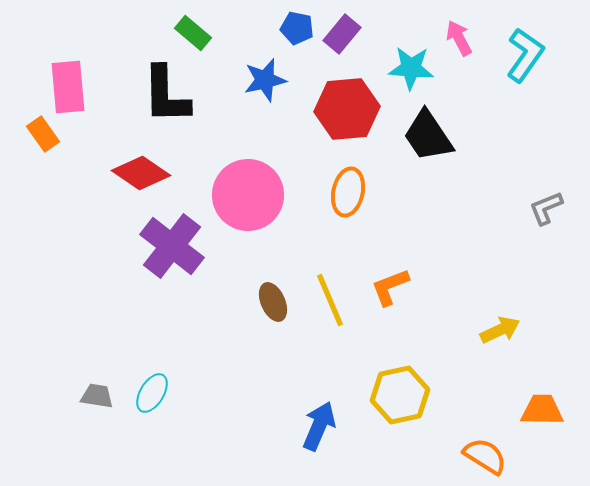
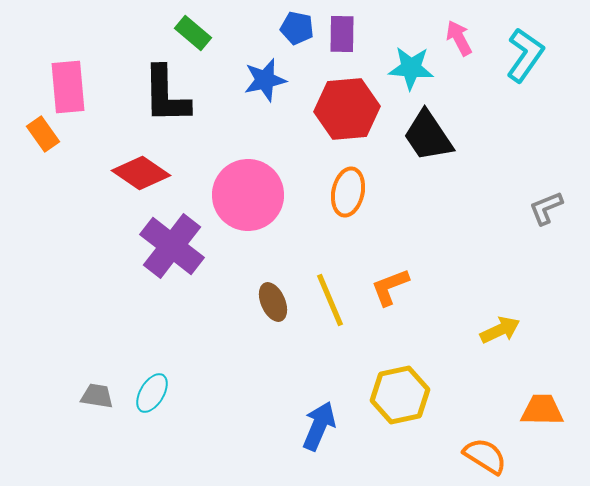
purple rectangle: rotated 39 degrees counterclockwise
